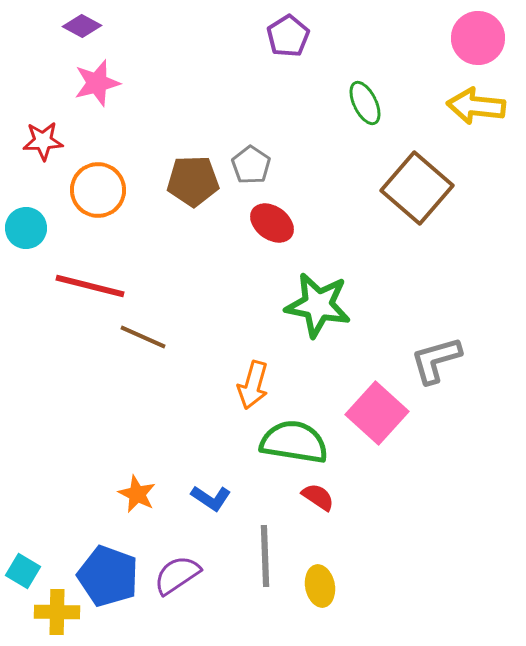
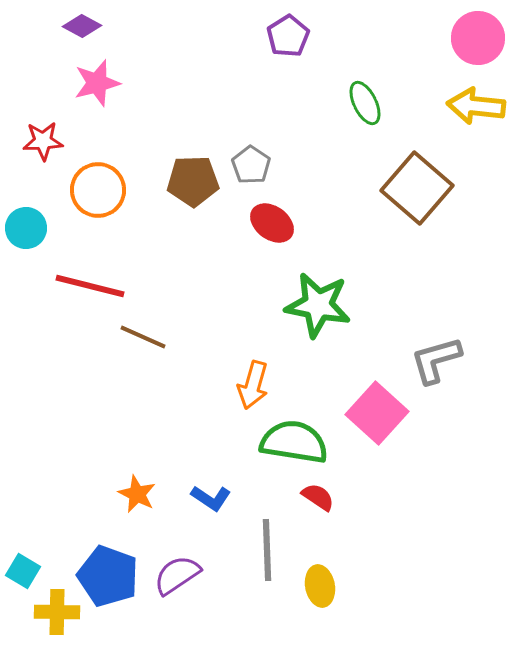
gray line: moved 2 px right, 6 px up
